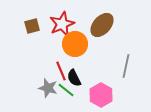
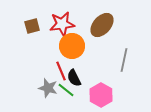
red star: rotated 15 degrees clockwise
orange circle: moved 3 px left, 2 px down
gray line: moved 2 px left, 6 px up
